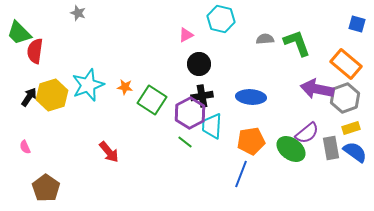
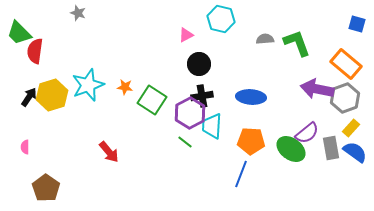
yellow rectangle: rotated 30 degrees counterclockwise
orange pentagon: rotated 12 degrees clockwise
pink semicircle: rotated 24 degrees clockwise
